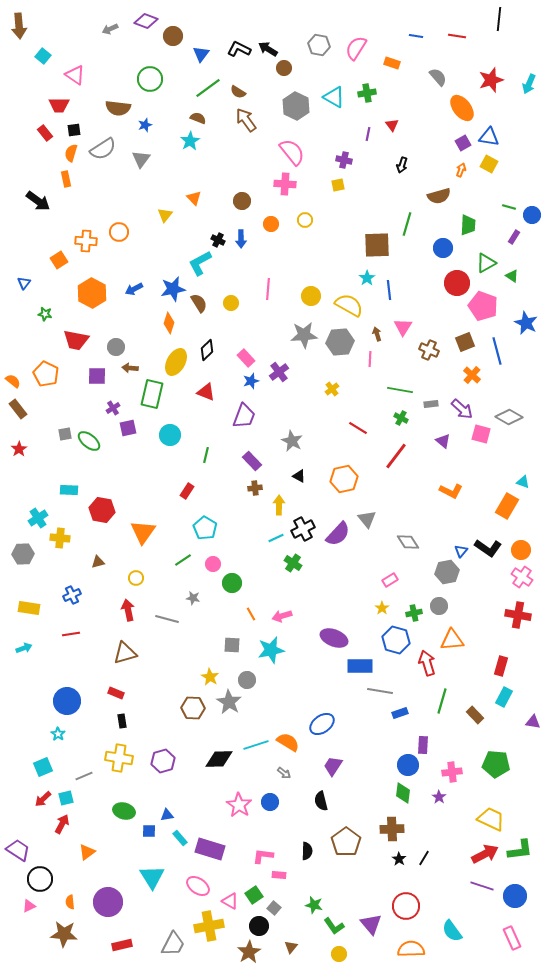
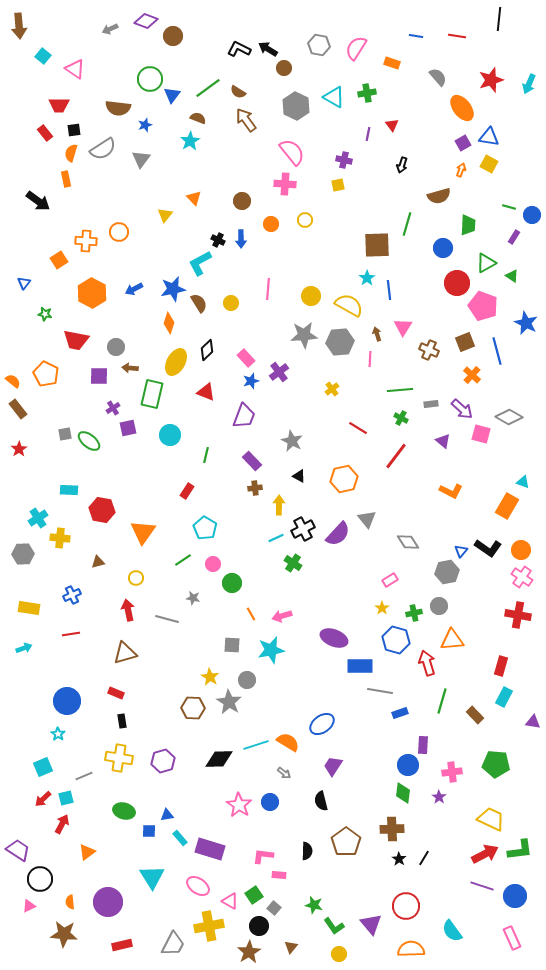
blue triangle at (201, 54): moved 29 px left, 41 px down
pink triangle at (75, 75): moved 6 px up
purple square at (97, 376): moved 2 px right
green line at (400, 390): rotated 15 degrees counterclockwise
